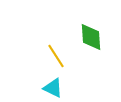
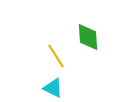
green diamond: moved 3 px left
